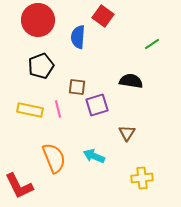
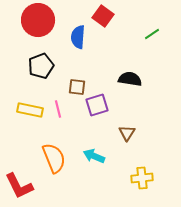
green line: moved 10 px up
black semicircle: moved 1 px left, 2 px up
